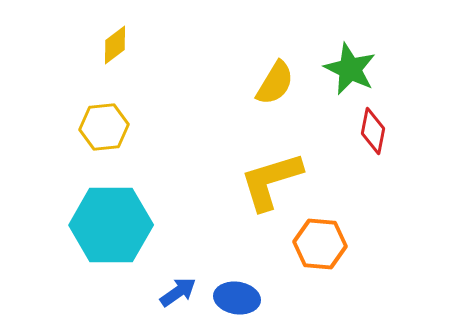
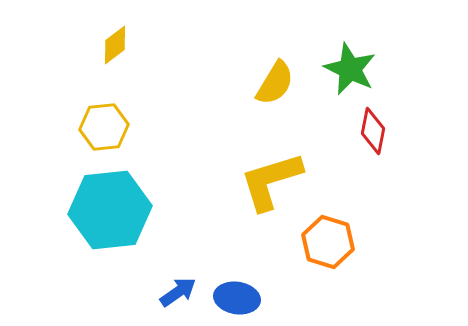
cyan hexagon: moved 1 px left, 15 px up; rotated 6 degrees counterclockwise
orange hexagon: moved 8 px right, 2 px up; rotated 12 degrees clockwise
